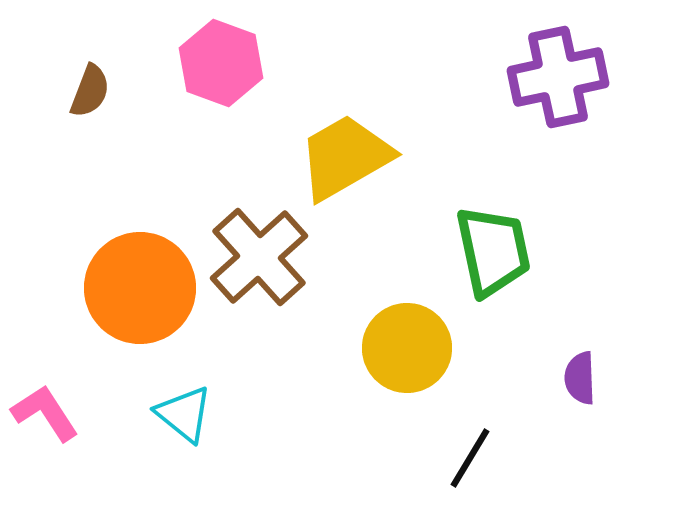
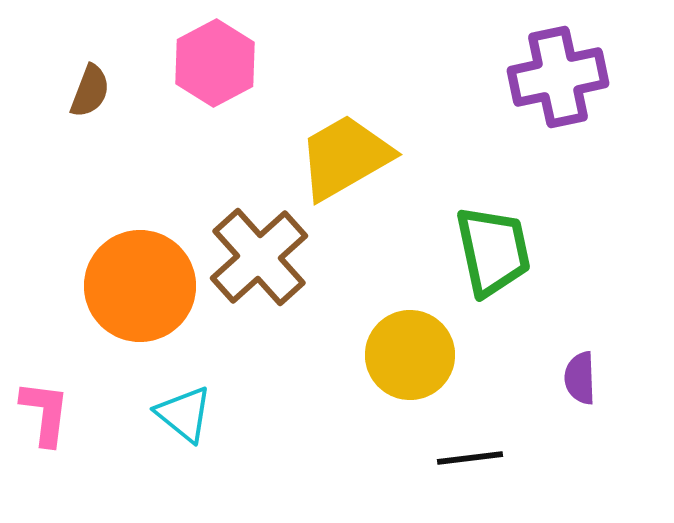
pink hexagon: moved 6 px left; rotated 12 degrees clockwise
orange circle: moved 2 px up
yellow circle: moved 3 px right, 7 px down
pink L-shape: rotated 40 degrees clockwise
black line: rotated 52 degrees clockwise
